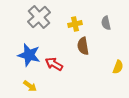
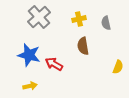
yellow cross: moved 4 px right, 5 px up
yellow arrow: rotated 48 degrees counterclockwise
